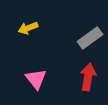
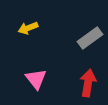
red arrow: moved 6 px down
